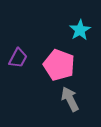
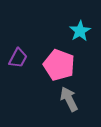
cyan star: moved 1 px down
gray arrow: moved 1 px left
